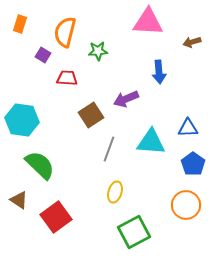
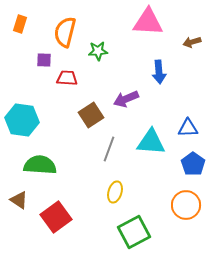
purple square: moved 1 px right, 5 px down; rotated 28 degrees counterclockwise
green semicircle: rotated 40 degrees counterclockwise
